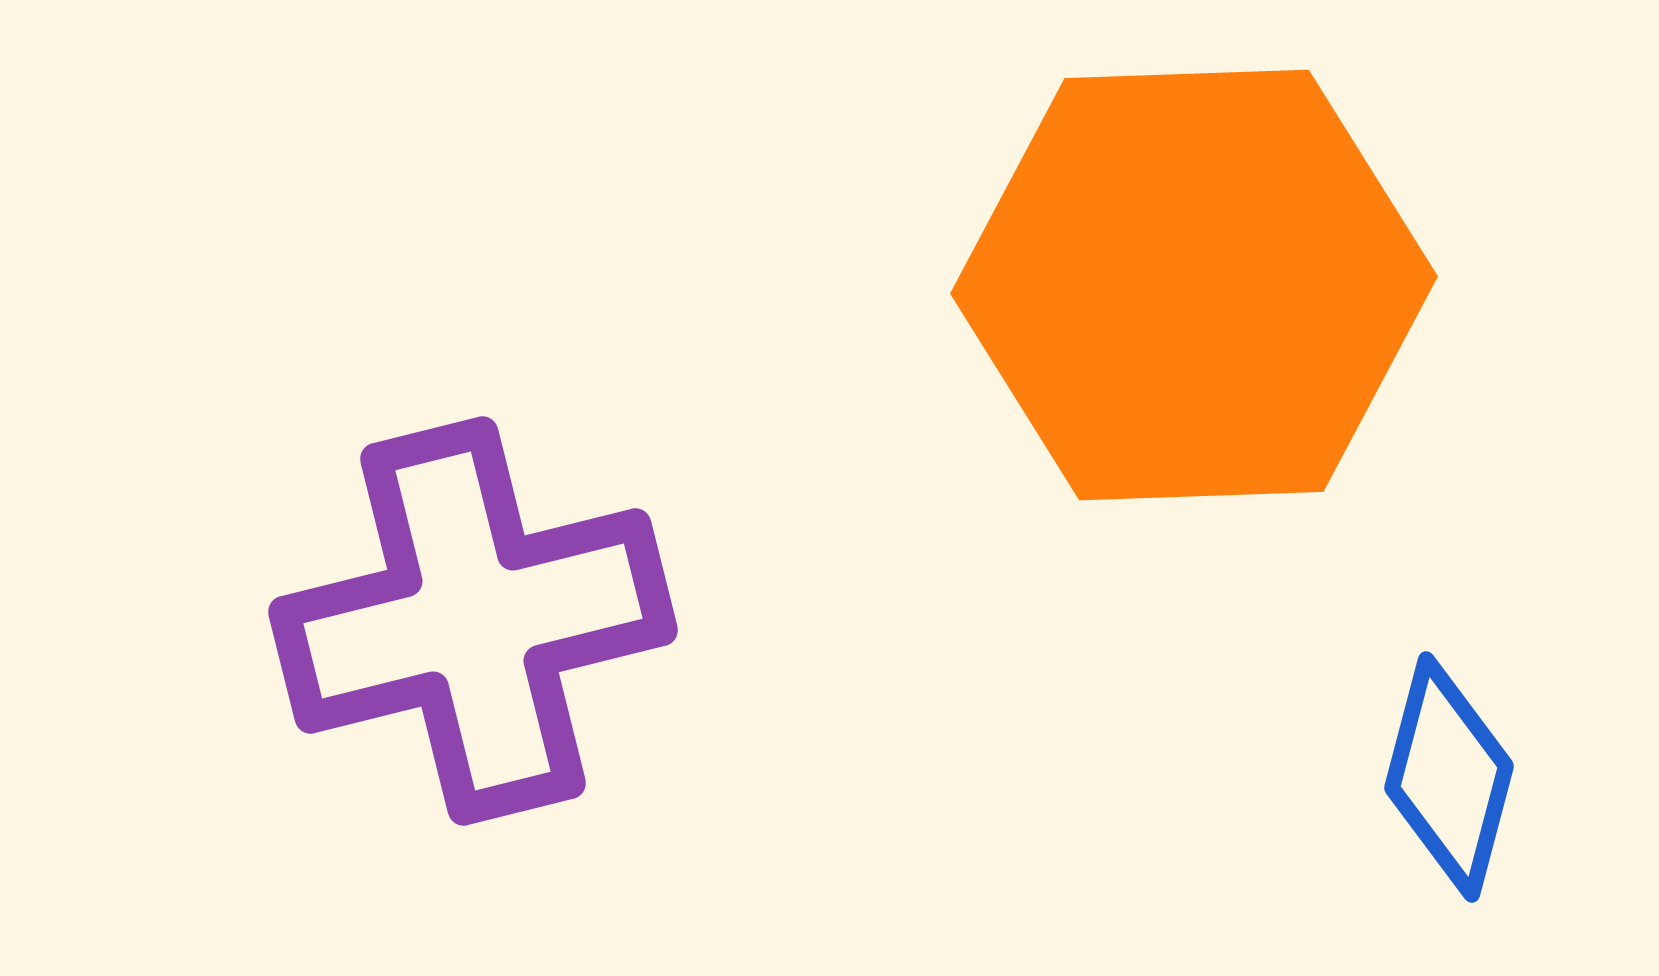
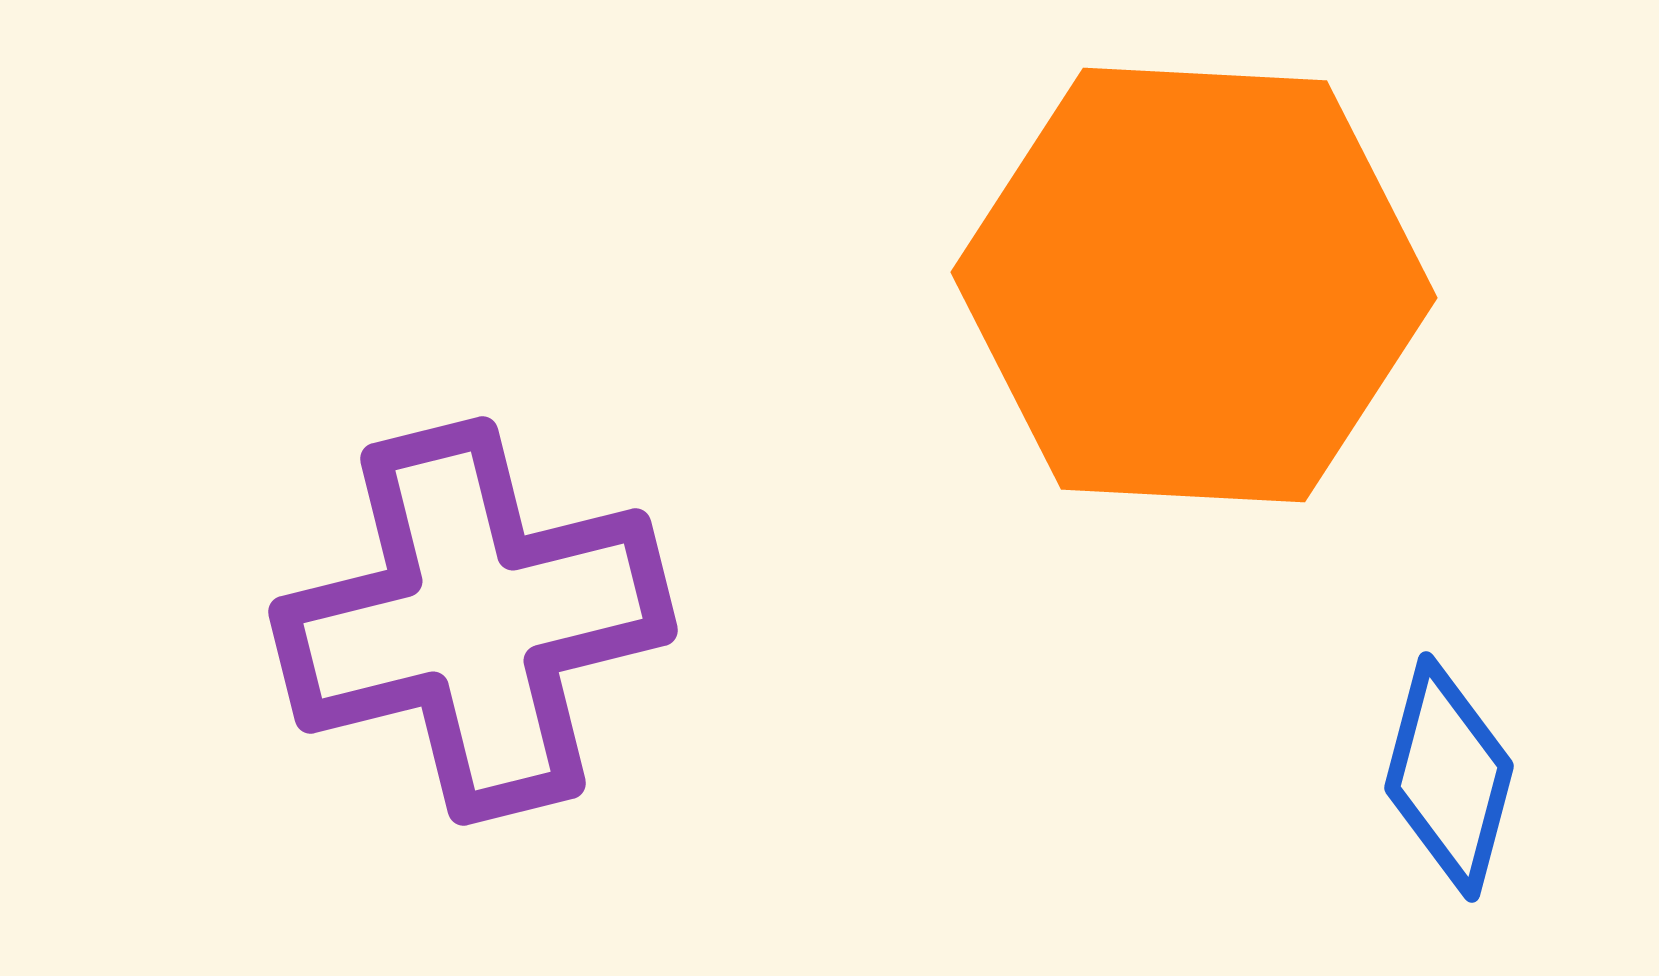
orange hexagon: rotated 5 degrees clockwise
